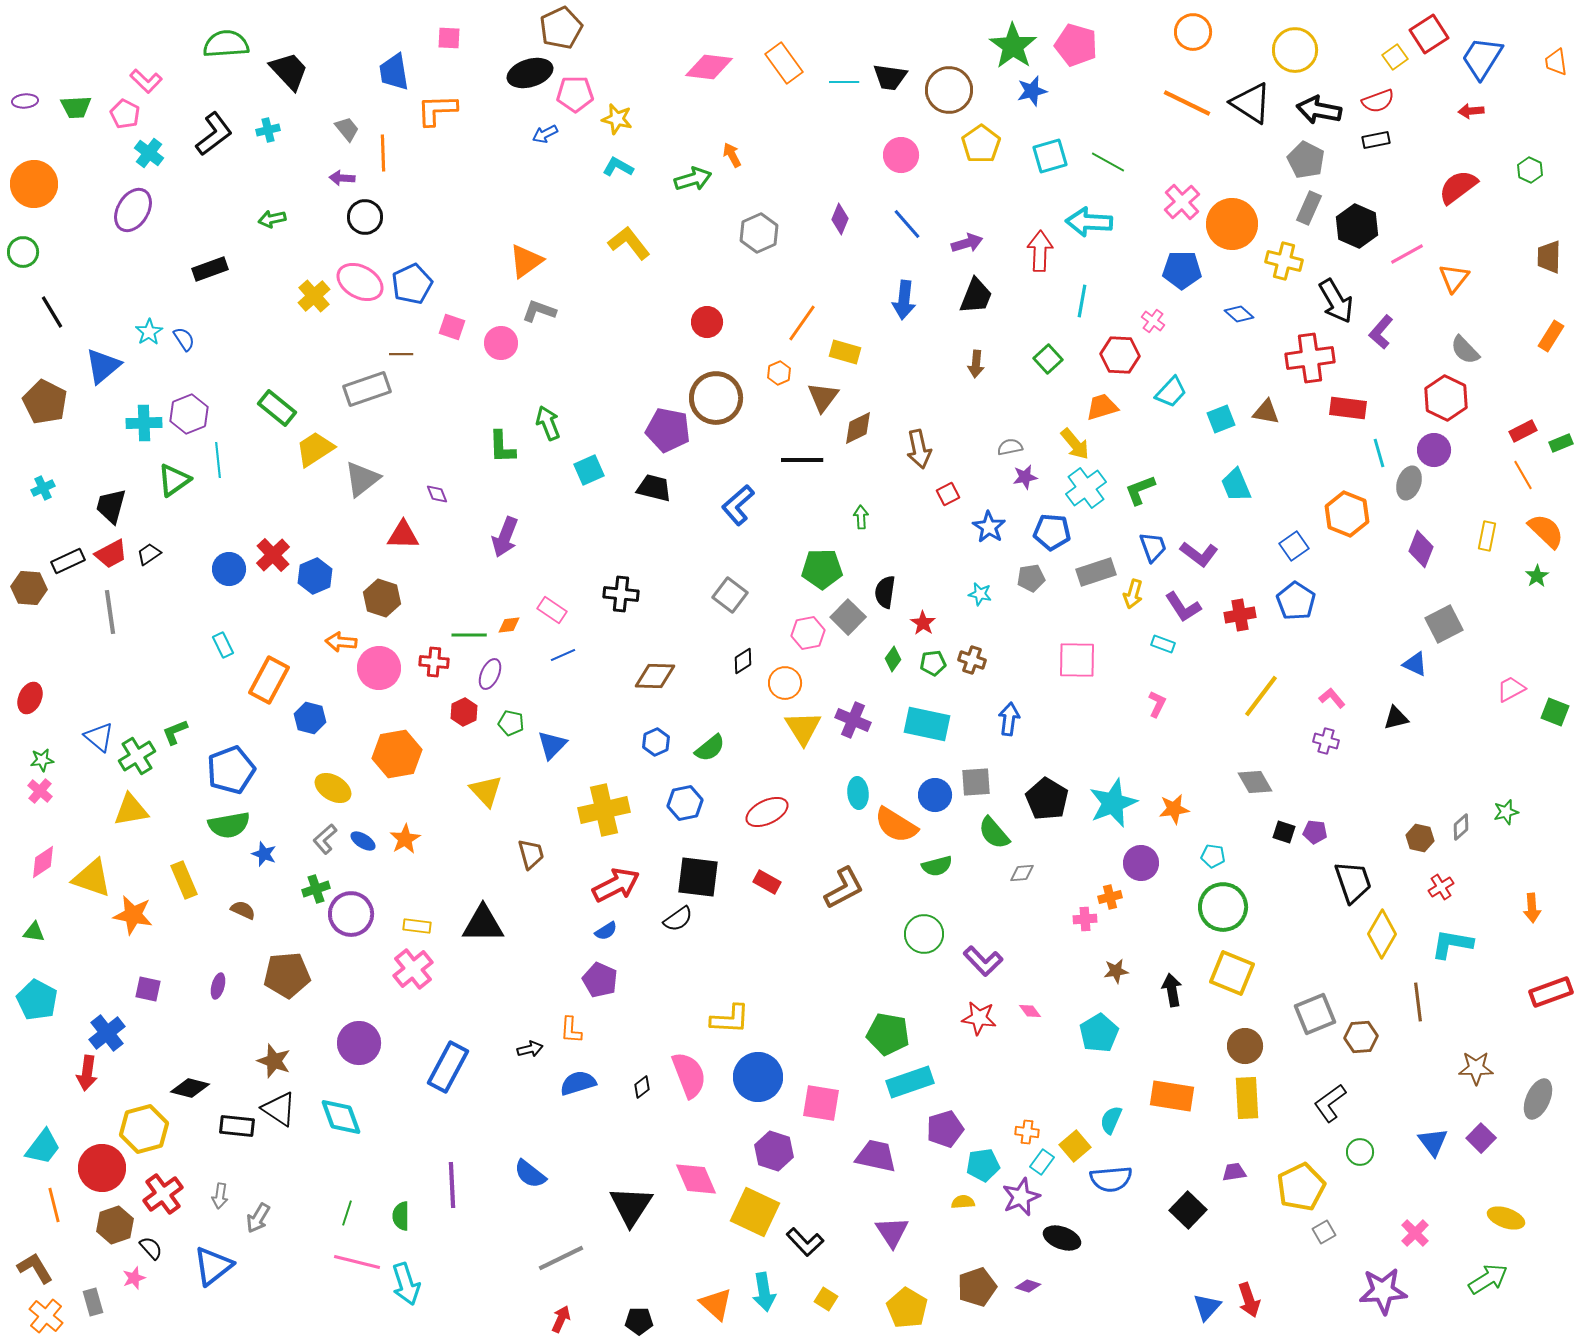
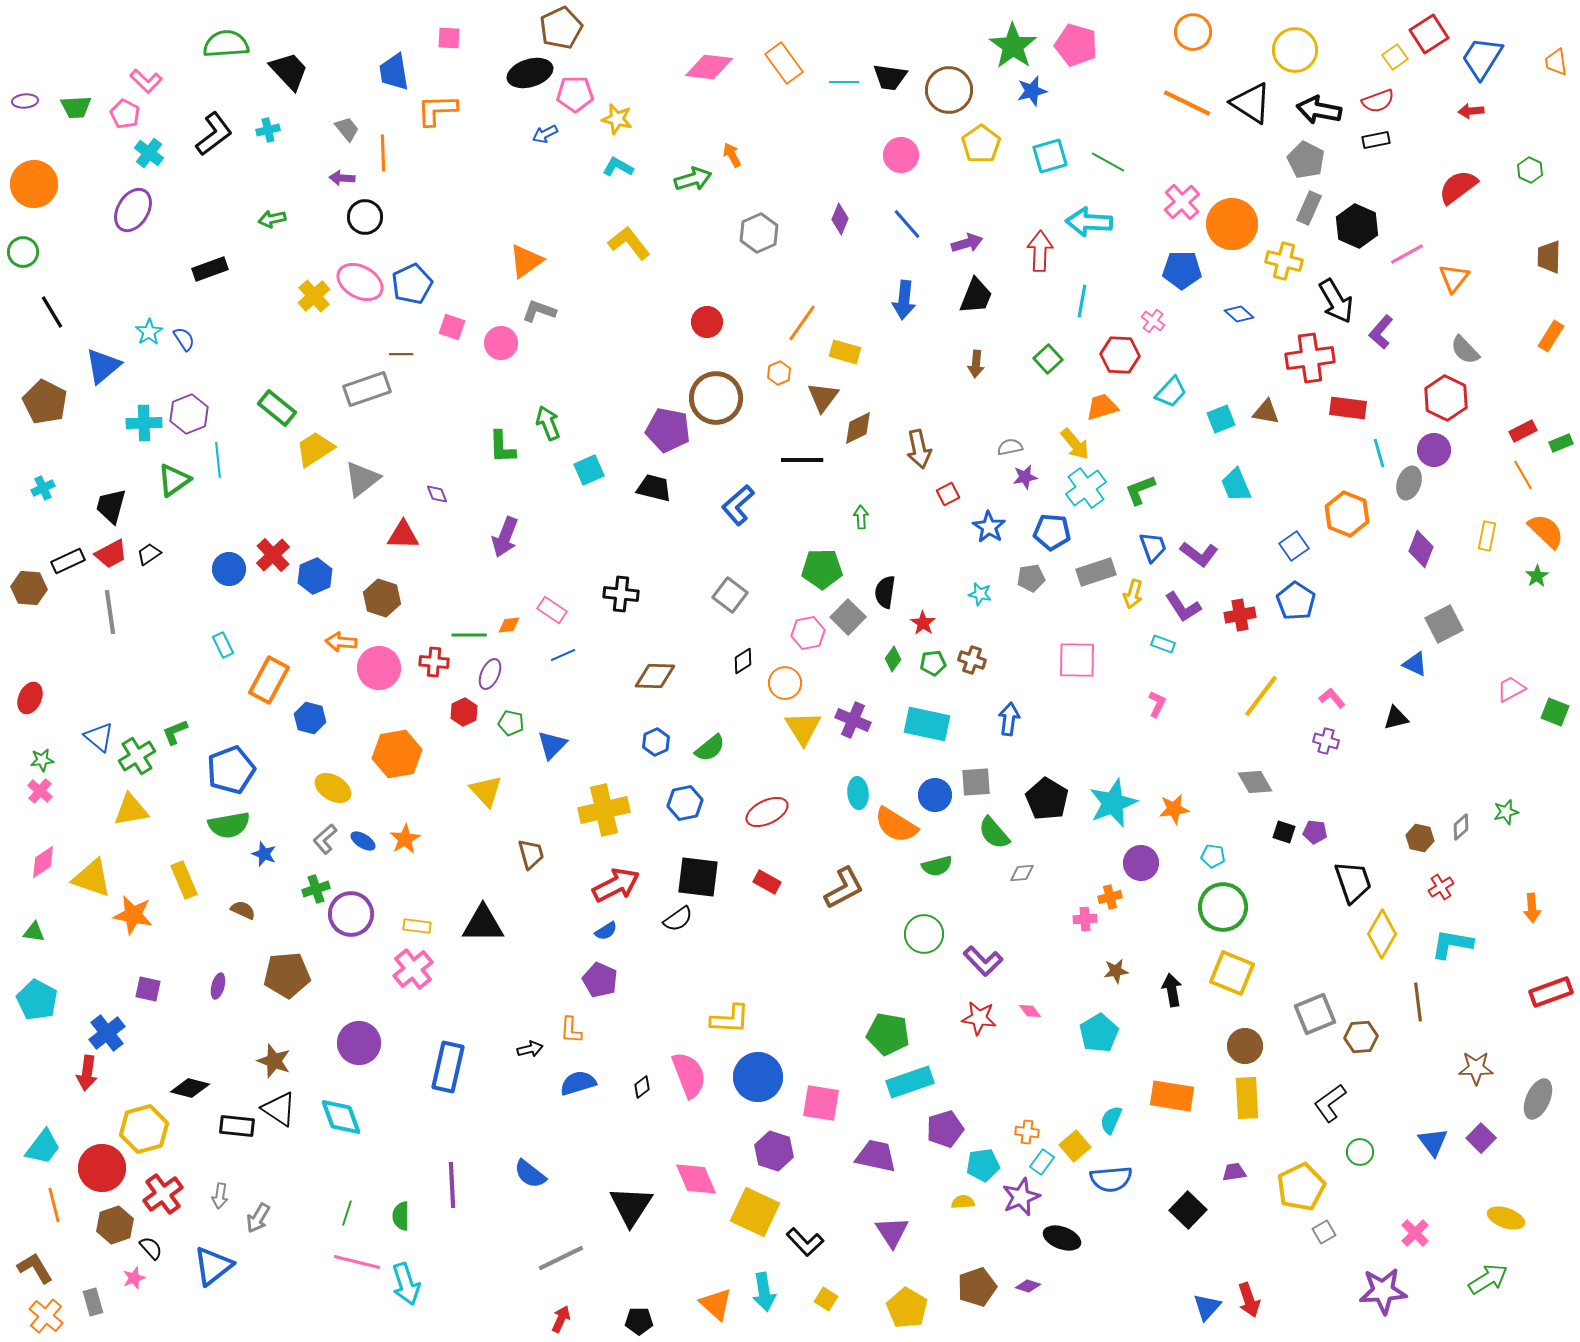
blue rectangle at (448, 1067): rotated 15 degrees counterclockwise
